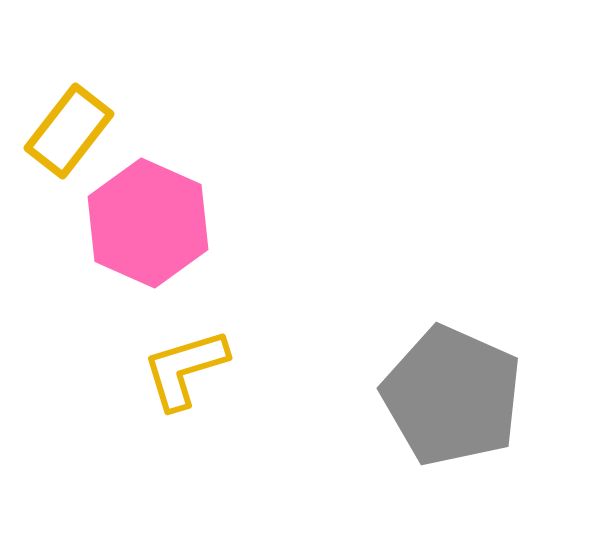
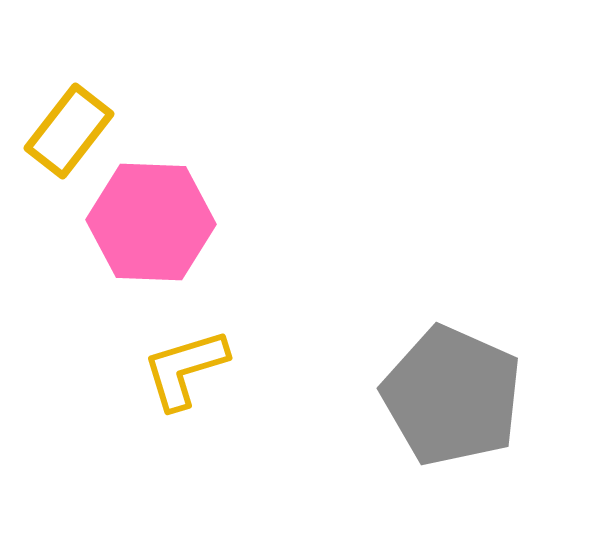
pink hexagon: moved 3 px right, 1 px up; rotated 22 degrees counterclockwise
